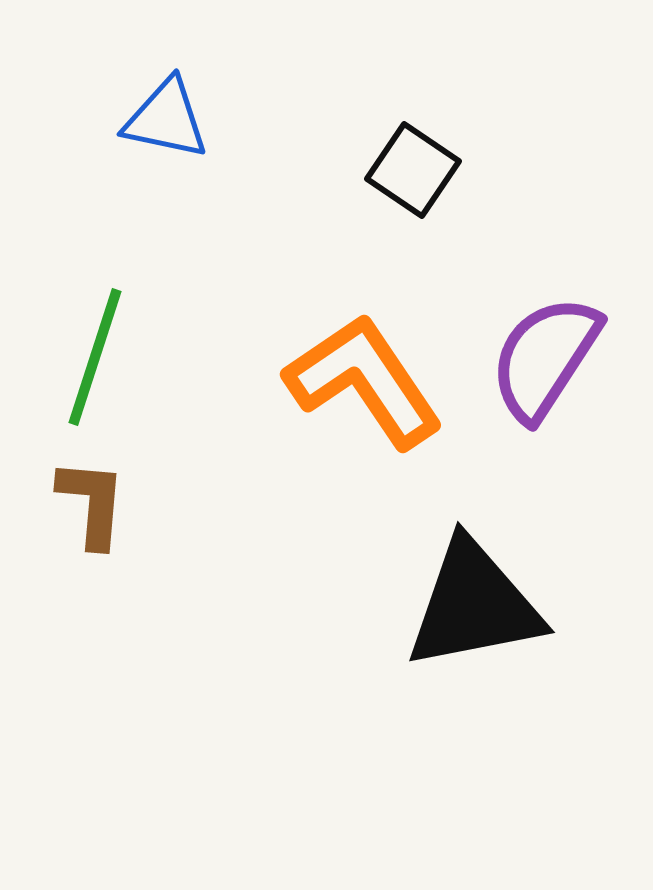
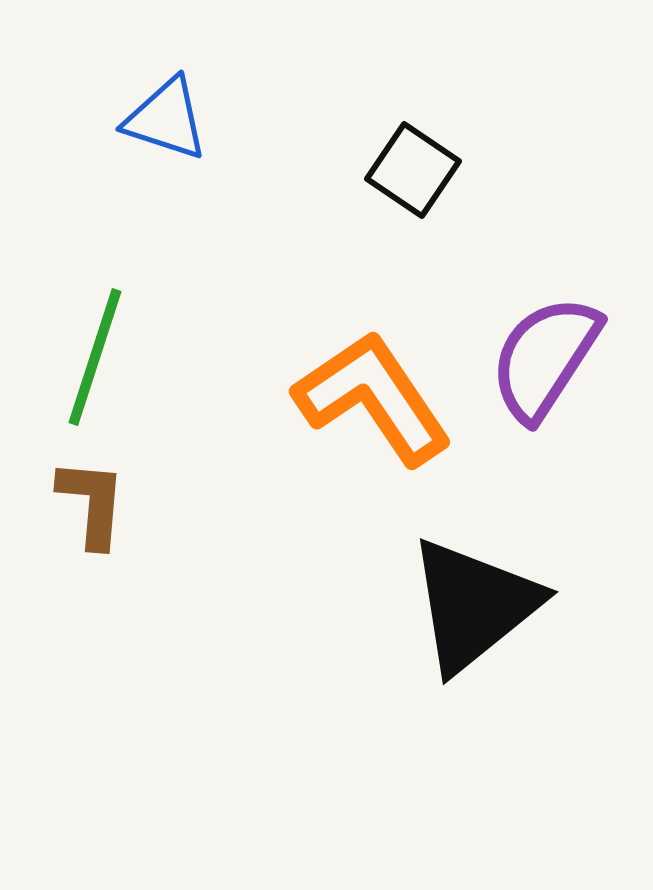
blue triangle: rotated 6 degrees clockwise
orange L-shape: moved 9 px right, 17 px down
black triangle: rotated 28 degrees counterclockwise
